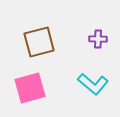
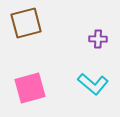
brown square: moved 13 px left, 19 px up
